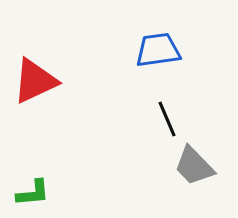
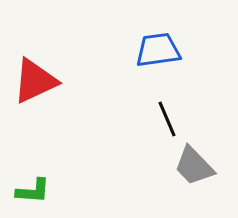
green L-shape: moved 2 px up; rotated 9 degrees clockwise
